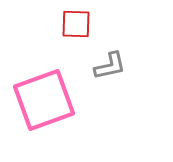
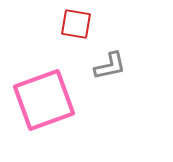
red square: rotated 8 degrees clockwise
